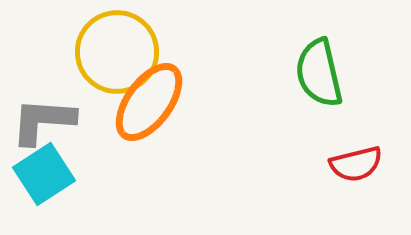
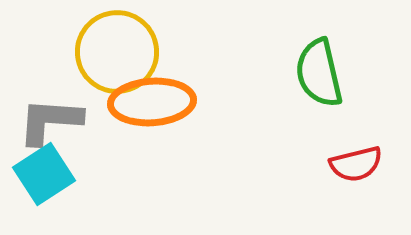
orange ellipse: moved 3 px right; rotated 50 degrees clockwise
gray L-shape: moved 7 px right
